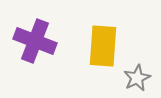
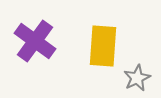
purple cross: rotated 15 degrees clockwise
